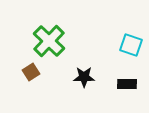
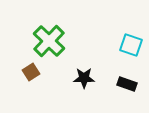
black star: moved 1 px down
black rectangle: rotated 18 degrees clockwise
